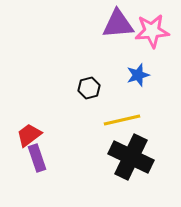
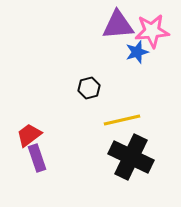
purple triangle: moved 1 px down
blue star: moved 1 px left, 23 px up
